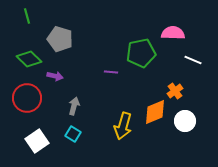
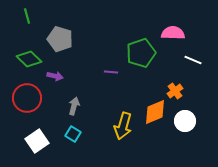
green pentagon: rotated 8 degrees counterclockwise
